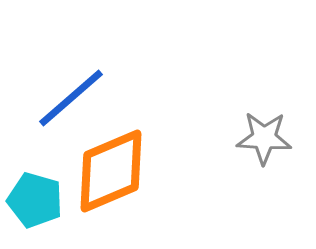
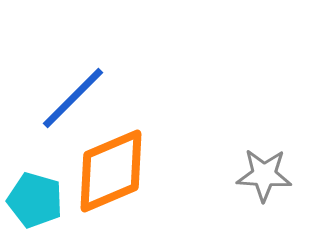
blue line: moved 2 px right; rotated 4 degrees counterclockwise
gray star: moved 37 px down
